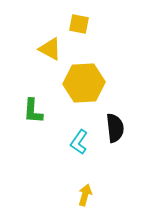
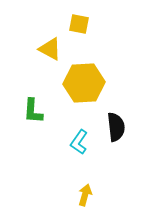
black semicircle: moved 1 px right, 1 px up
